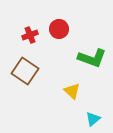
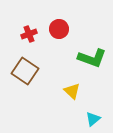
red cross: moved 1 px left, 1 px up
